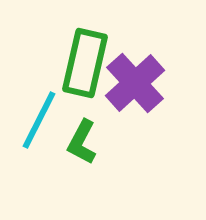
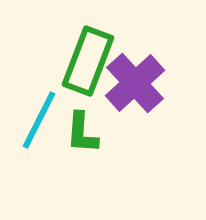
green rectangle: moved 3 px right, 2 px up; rotated 8 degrees clockwise
green L-shape: moved 9 px up; rotated 24 degrees counterclockwise
